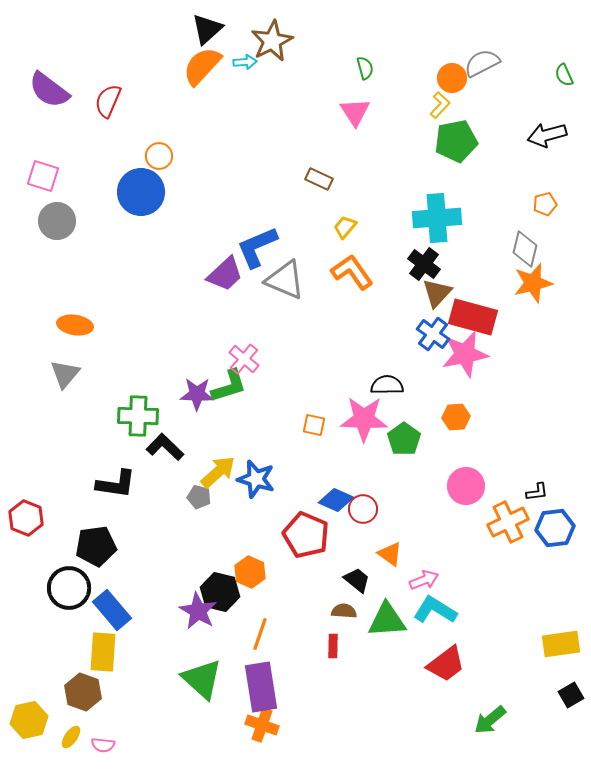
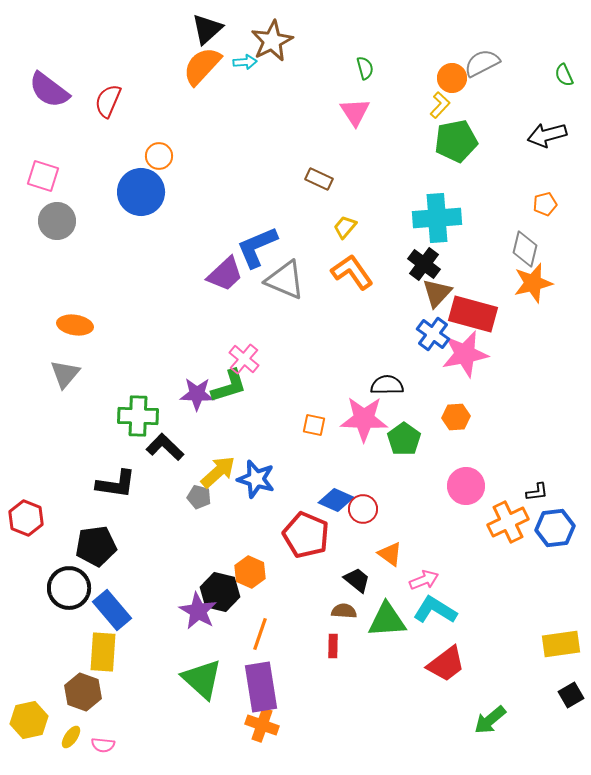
red rectangle at (473, 317): moved 3 px up
